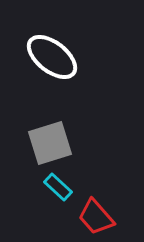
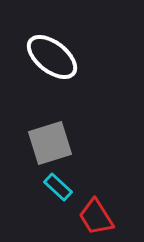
red trapezoid: rotated 9 degrees clockwise
